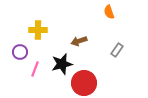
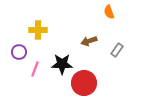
brown arrow: moved 10 px right
purple circle: moved 1 px left
black star: rotated 15 degrees clockwise
